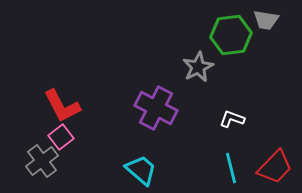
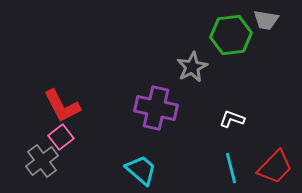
gray star: moved 6 px left
purple cross: rotated 15 degrees counterclockwise
